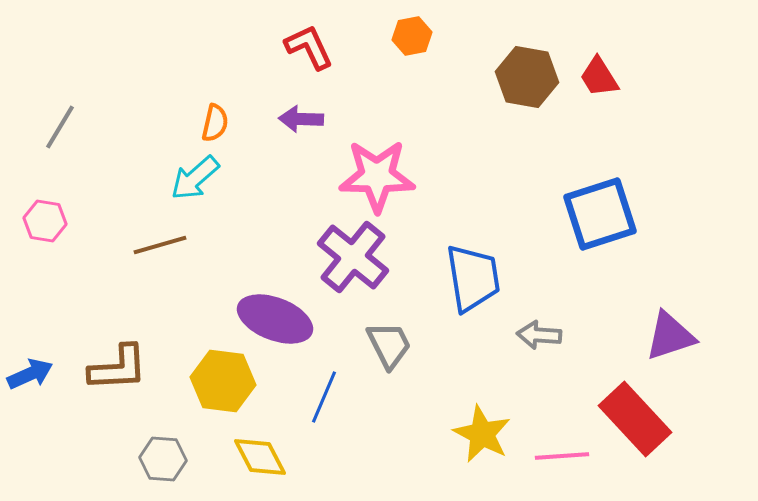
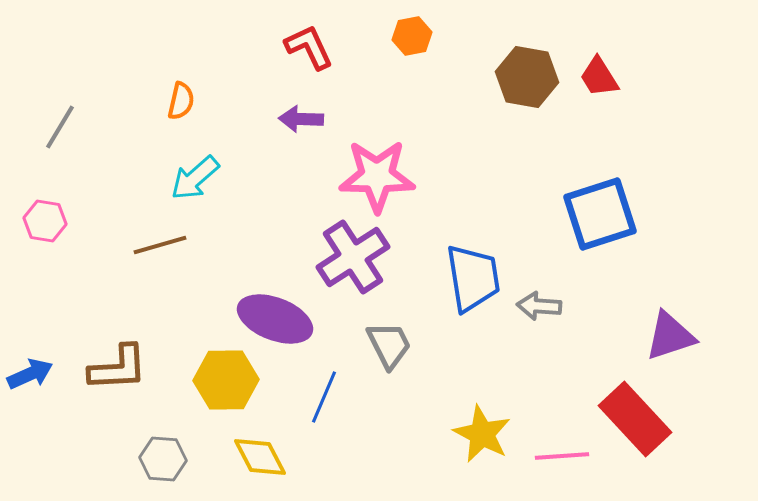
orange semicircle: moved 34 px left, 22 px up
purple cross: rotated 18 degrees clockwise
gray arrow: moved 29 px up
yellow hexagon: moved 3 px right, 1 px up; rotated 8 degrees counterclockwise
